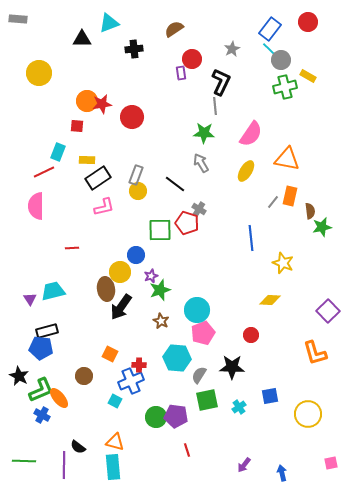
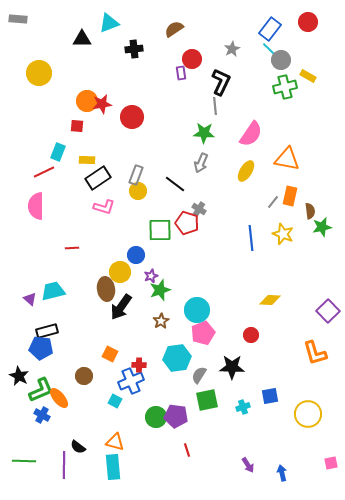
gray arrow at (201, 163): rotated 126 degrees counterclockwise
pink L-shape at (104, 207): rotated 30 degrees clockwise
yellow star at (283, 263): moved 29 px up
purple triangle at (30, 299): rotated 16 degrees counterclockwise
brown star at (161, 321): rotated 14 degrees clockwise
cyan hexagon at (177, 358): rotated 12 degrees counterclockwise
cyan cross at (239, 407): moved 4 px right; rotated 16 degrees clockwise
purple arrow at (244, 465): moved 4 px right; rotated 70 degrees counterclockwise
